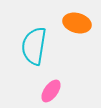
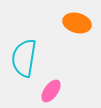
cyan semicircle: moved 10 px left, 12 px down
